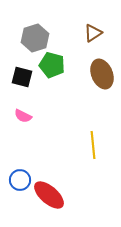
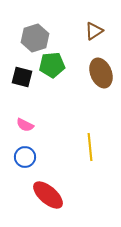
brown triangle: moved 1 px right, 2 px up
green pentagon: rotated 20 degrees counterclockwise
brown ellipse: moved 1 px left, 1 px up
pink semicircle: moved 2 px right, 9 px down
yellow line: moved 3 px left, 2 px down
blue circle: moved 5 px right, 23 px up
red ellipse: moved 1 px left
